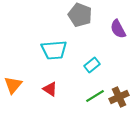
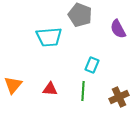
cyan trapezoid: moved 5 px left, 13 px up
cyan rectangle: rotated 28 degrees counterclockwise
red triangle: rotated 28 degrees counterclockwise
green line: moved 12 px left, 5 px up; rotated 54 degrees counterclockwise
